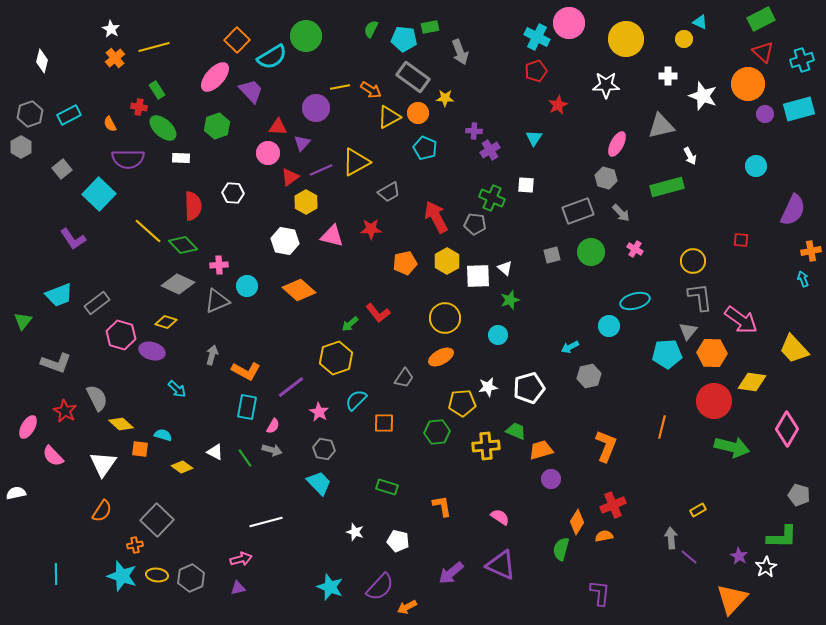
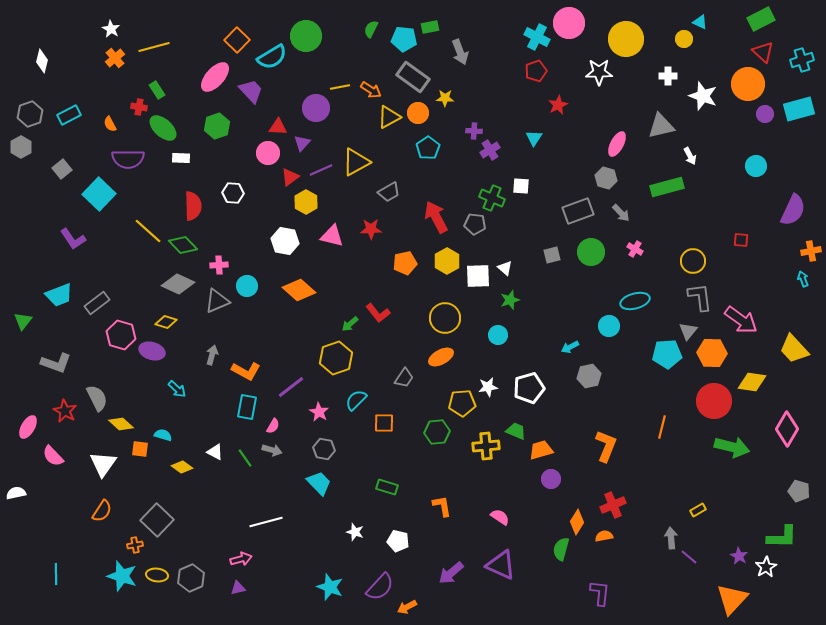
white star at (606, 85): moved 7 px left, 13 px up
cyan pentagon at (425, 148): moved 3 px right; rotated 15 degrees clockwise
white square at (526, 185): moved 5 px left, 1 px down
gray pentagon at (799, 495): moved 4 px up
